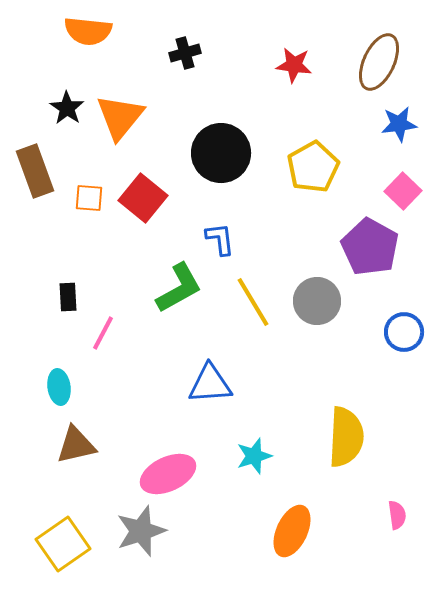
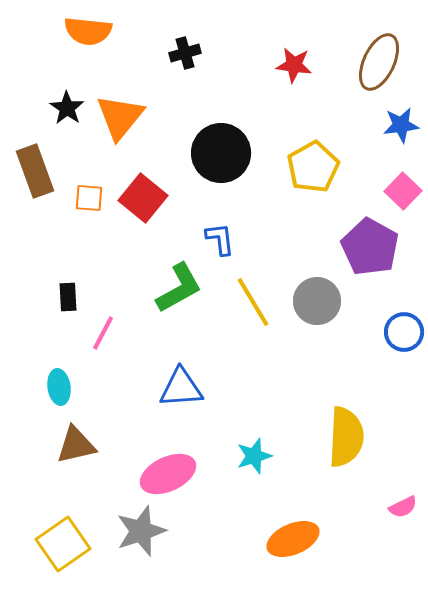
blue star: moved 2 px right, 1 px down
blue triangle: moved 29 px left, 4 px down
pink semicircle: moved 6 px right, 8 px up; rotated 72 degrees clockwise
orange ellipse: moved 1 px right, 8 px down; rotated 42 degrees clockwise
